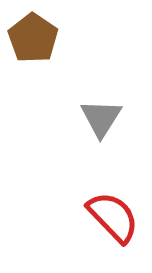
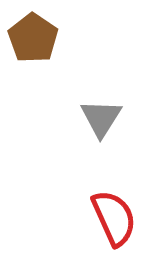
red semicircle: moved 1 px right, 1 px down; rotated 20 degrees clockwise
